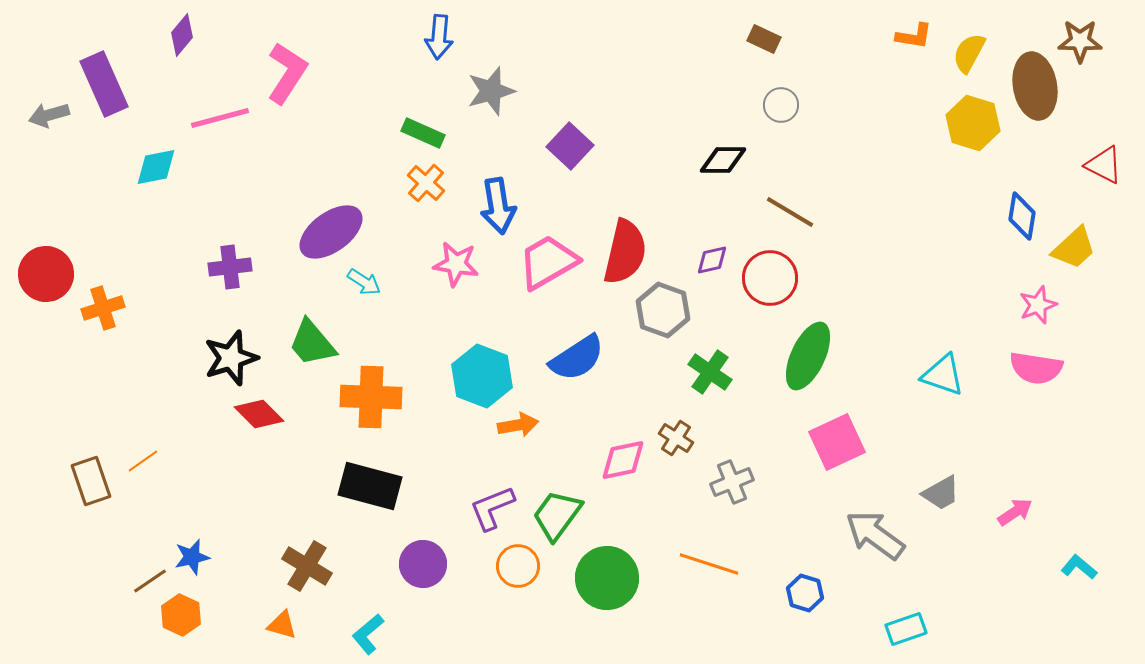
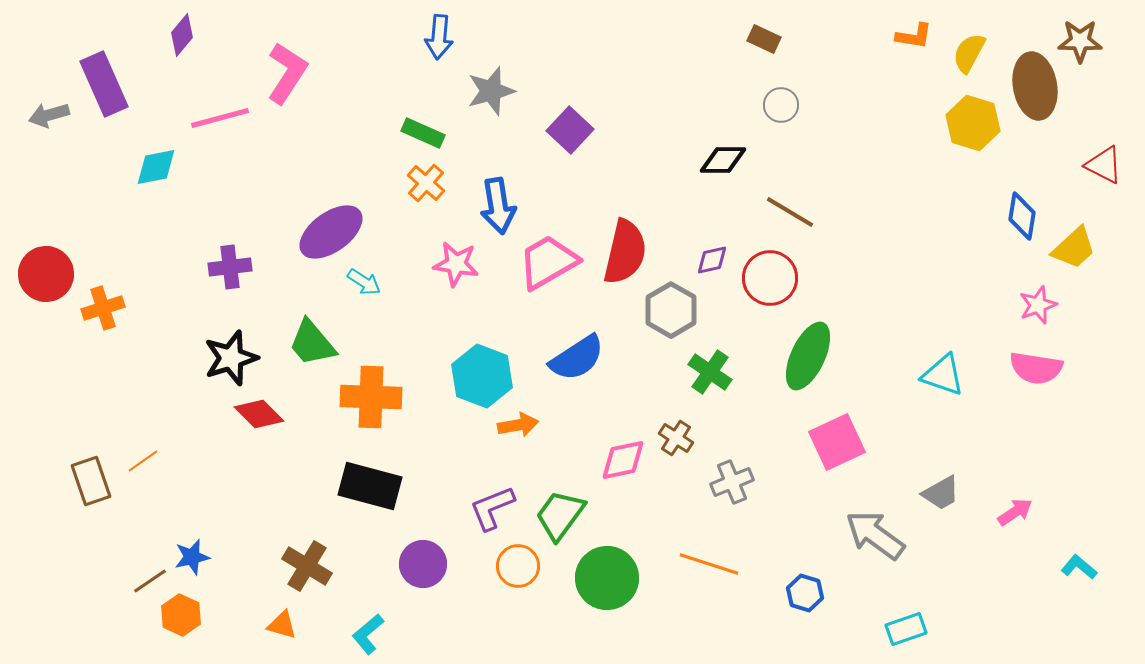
purple square at (570, 146): moved 16 px up
gray hexagon at (663, 310): moved 8 px right; rotated 10 degrees clockwise
green trapezoid at (557, 515): moved 3 px right
